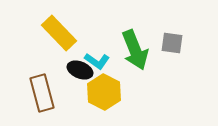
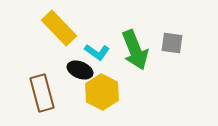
yellow rectangle: moved 5 px up
cyan L-shape: moved 9 px up
yellow hexagon: moved 2 px left
